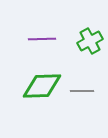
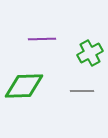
green cross: moved 12 px down
green diamond: moved 18 px left
